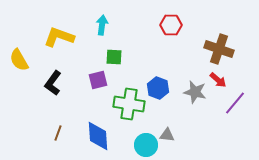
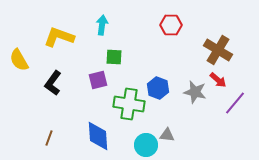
brown cross: moved 1 px left, 1 px down; rotated 12 degrees clockwise
brown line: moved 9 px left, 5 px down
